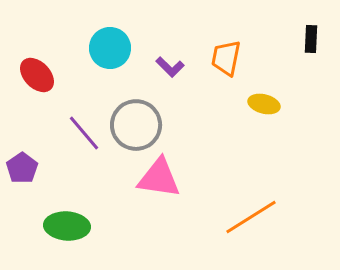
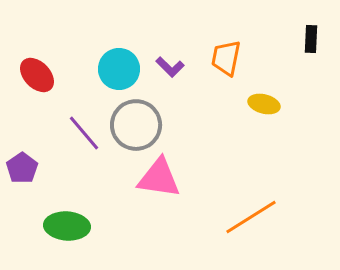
cyan circle: moved 9 px right, 21 px down
